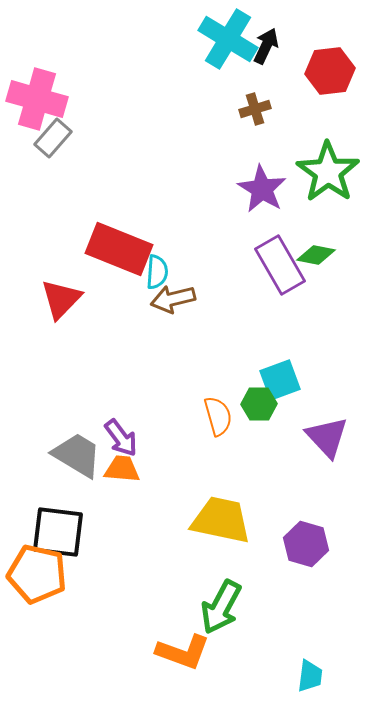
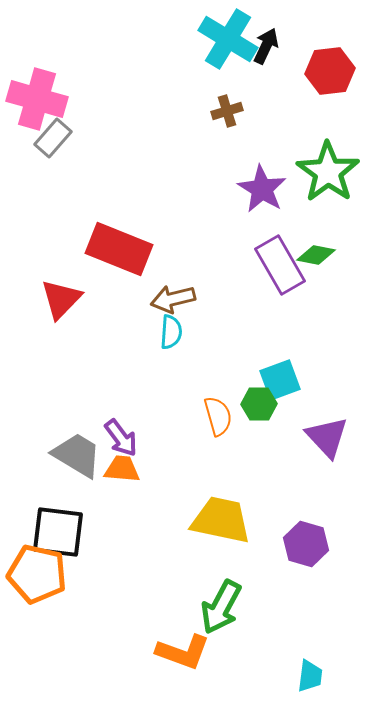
brown cross: moved 28 px left, 2 px down
cyan semicircle: moved 14 px right, 60 px down
